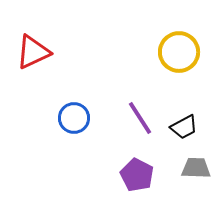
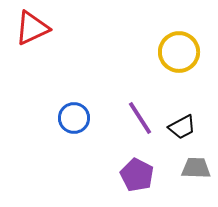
red triangle: moved 1 px left, 24 px up
black trapezoid: moved 2 px left
